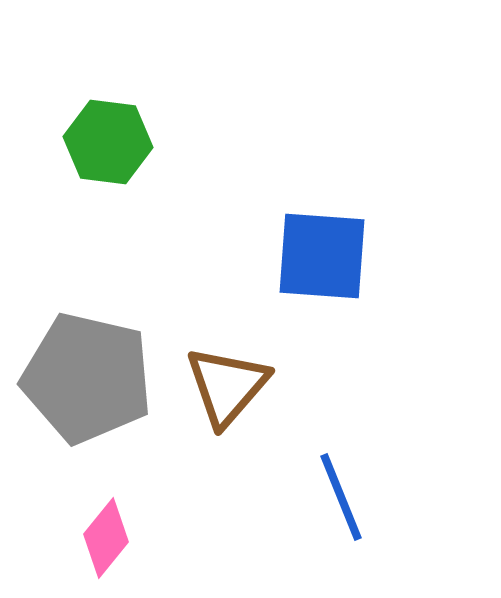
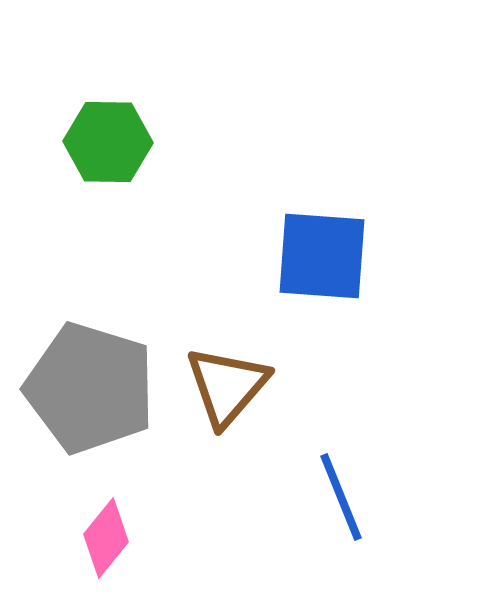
green hexagon: rotated 6 degrees counterclockwise
gray pentagon: moved 3 px right, 10 px down; rotated 4 degrees clockwise
